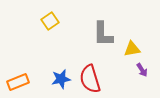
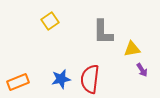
gray L-shape: moved 2 px up
red semicircle: rotated 24 degrees clockwise
